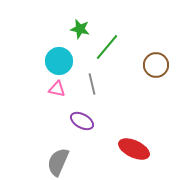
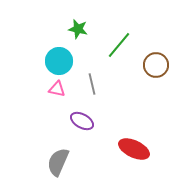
green star: moved 2 px left
green line: moved 12 px right, 2 px up
